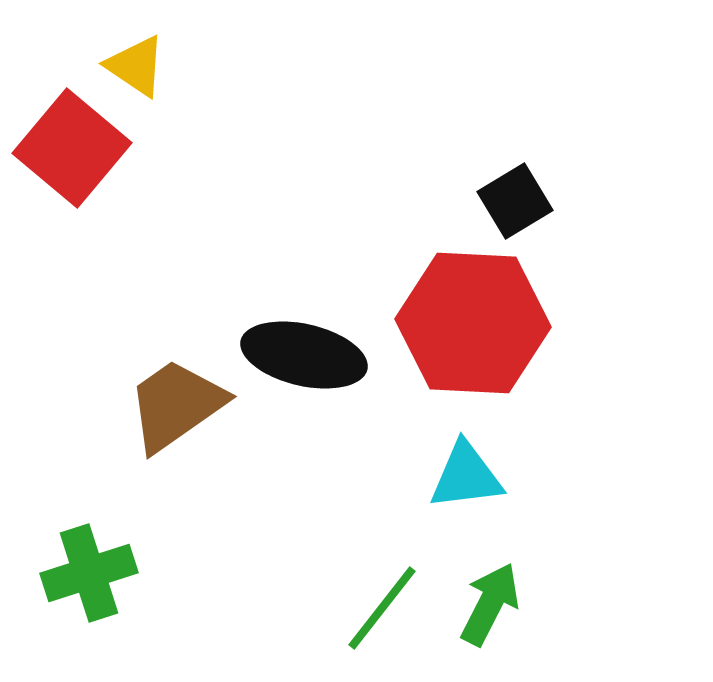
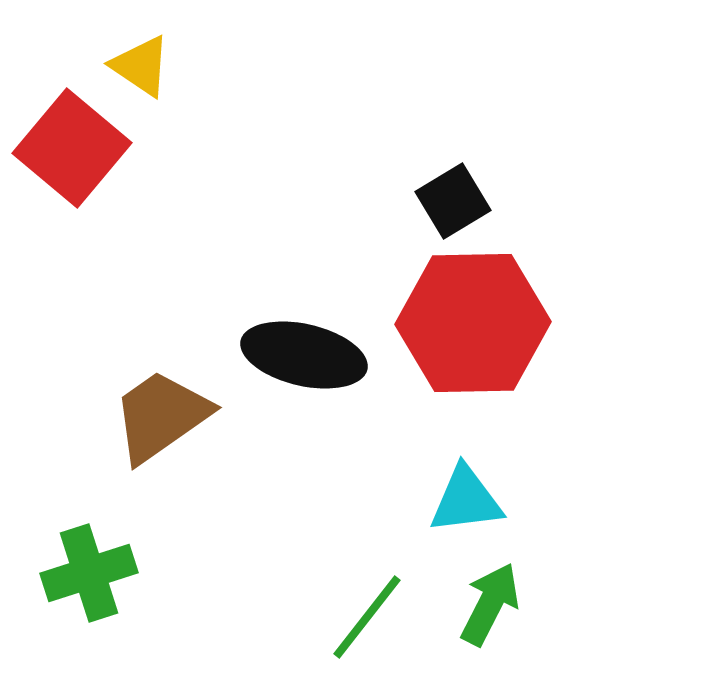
yellow triangle: moved 5 px right
black square: moved 62 px left
red hexagon: rotated 4 degrees counterclockwise
brown trapezoid: moved 15 px left, 11 px down
cyan triangle: moved 24 px down
green line: moved 15 px left, 9 px down
